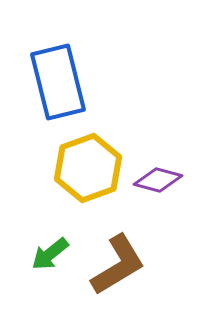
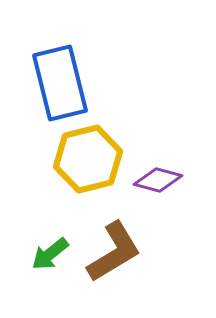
blue rectangle: moved 2 px right, 1 px down
yellow hexagon: moved 9 px up; rotated 6 degrees clockwise
brown L-shape: moved 4 px left, 13 px up
